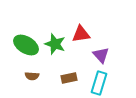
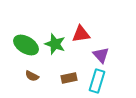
brown semicircle: rotated 24 degrees clockwise
cyan rectangle: moved 2 px left, 2 px up
